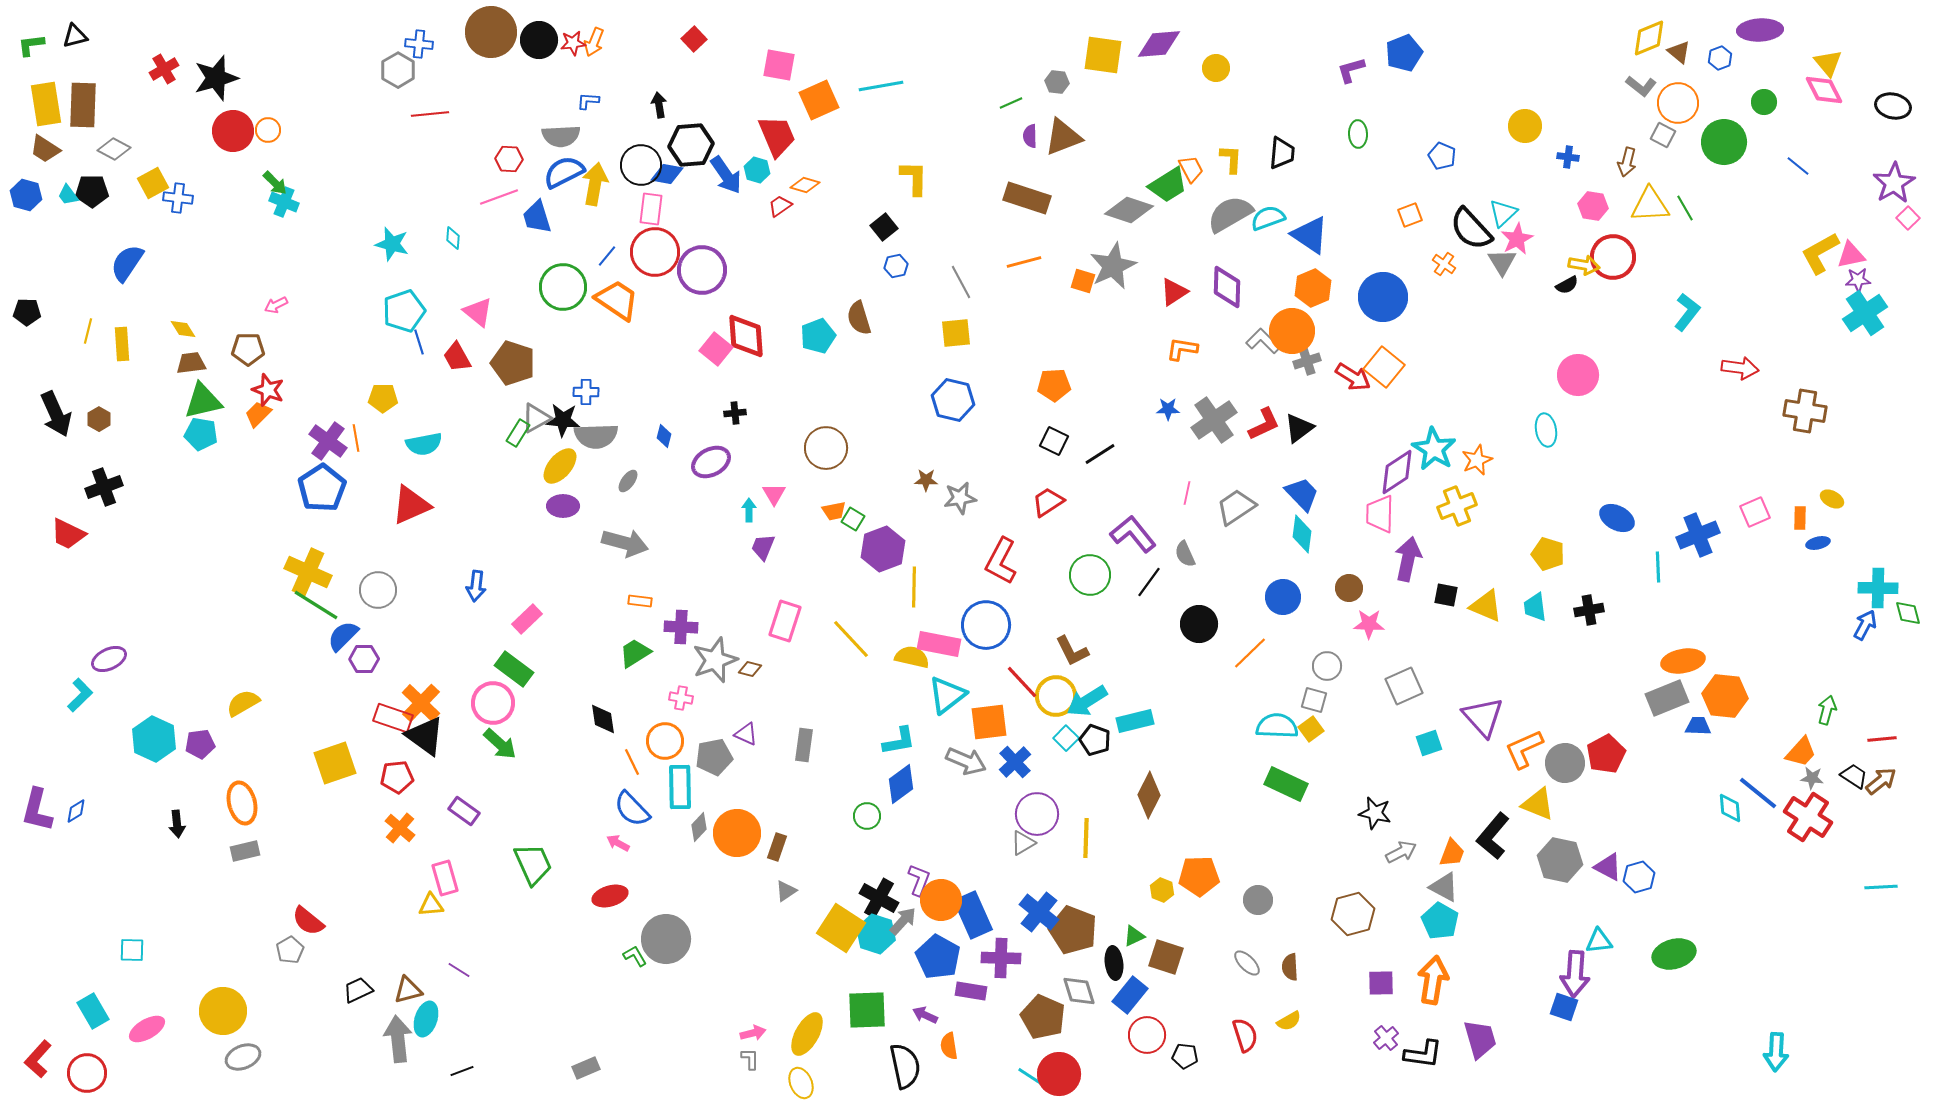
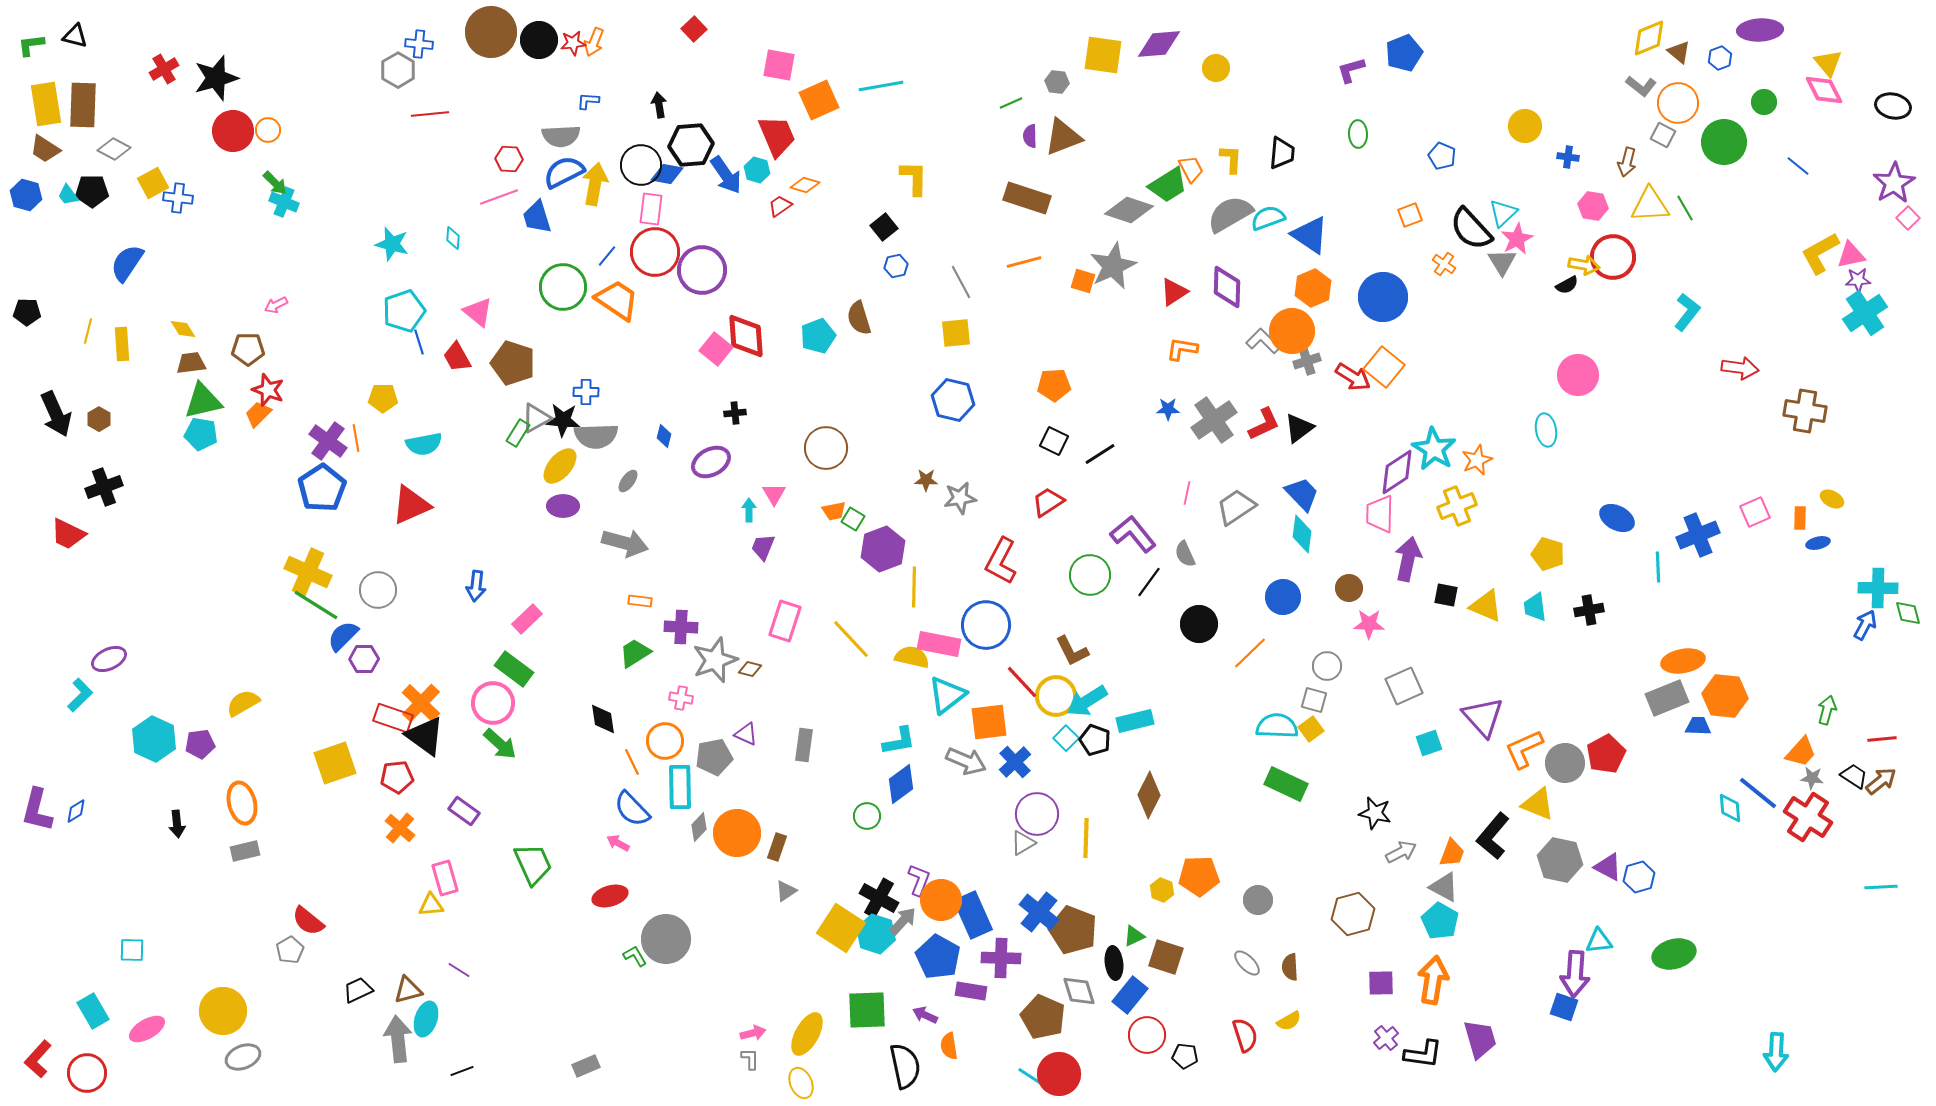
black triangle at (75, 36): rotated 28 degrees clockwise
red square at (694, 39): moved 10 px up
gray rectangle at (586, 1068): moved 2 px up
